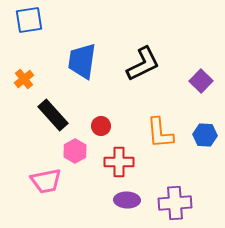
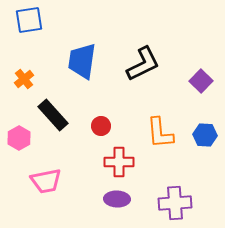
pink hexagon: moved 56 px left, 13 px up
purple ellipse: moved 10 px left, 1 px up
